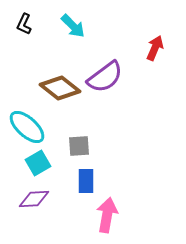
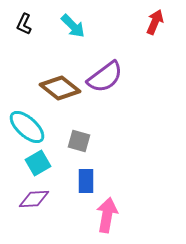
red arrow: moved 26 px up
gray square: moved 5 px up; rotated 20 degrees clockwise
